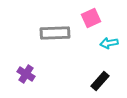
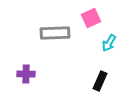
cyan arrow: rotated 48 degrees counterclockwise
purple cross: rotated 30 degrees counterclockwise
black rectangle: rotated 18 degrees counterclockwise
